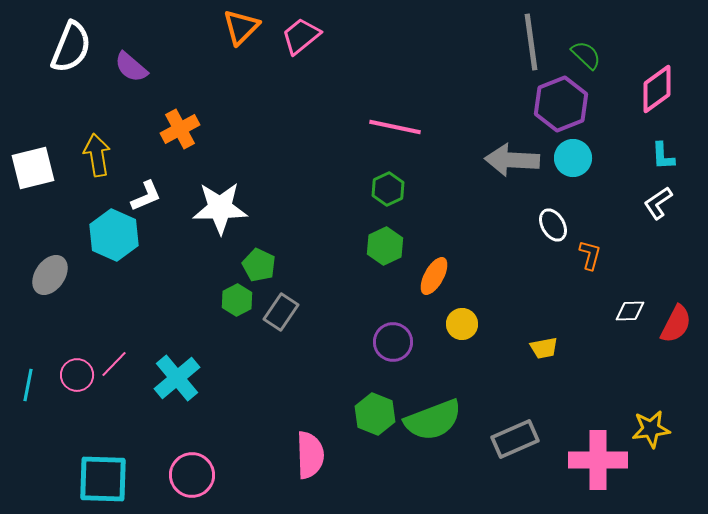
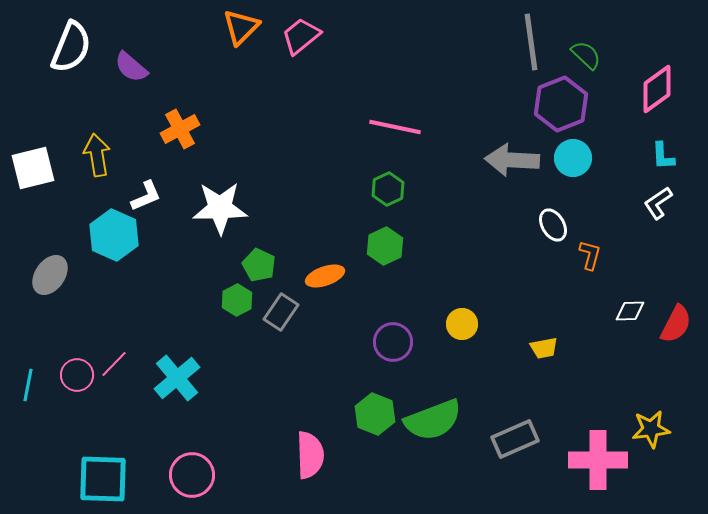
orange ellipse at (434, 276): moved 109 px left; rotated 42 degrees clockwise
